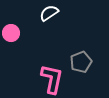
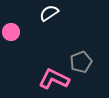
pink circle: moved 1 px up
pink L-shape: moved 2 px right; rotated 76 degrees counterclockwise
